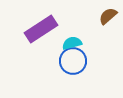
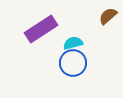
cyan semicircle: moved 1 px right
blue circle: moved 2 px down
